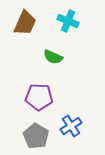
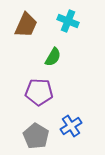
brown trapezoid: moved 1 px right, 2 px down
green semicircle: rotated 84 degrees counterclockwise
purple pentagon: moved 5 px up
